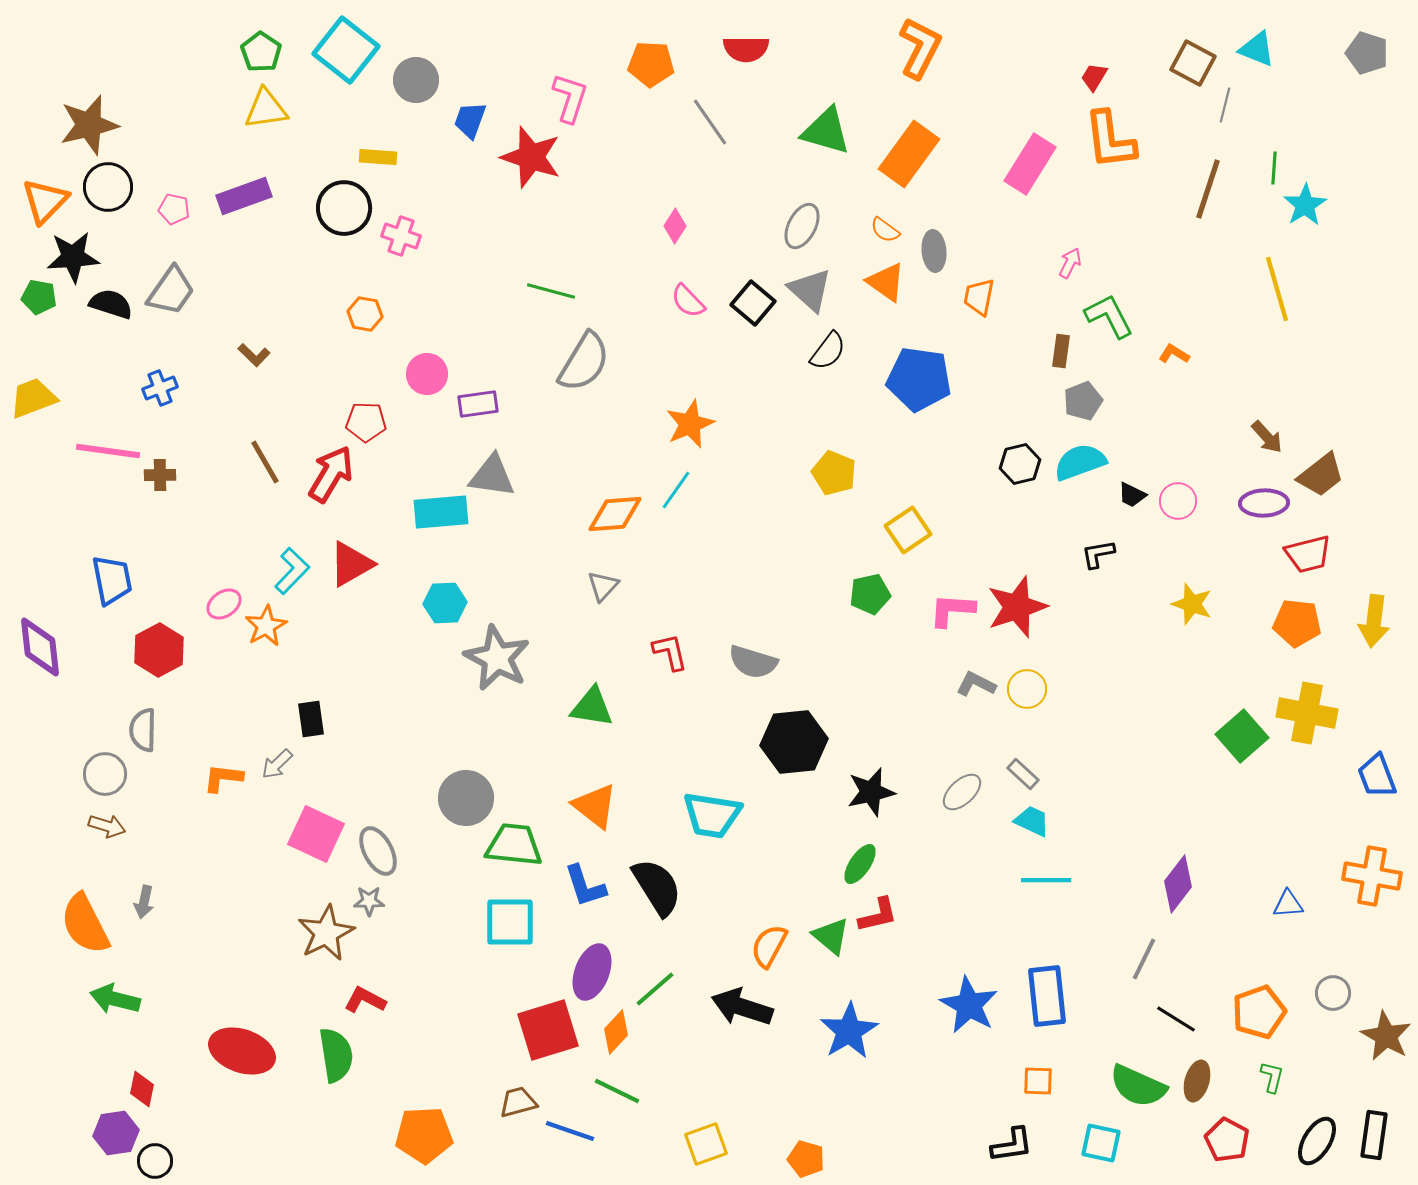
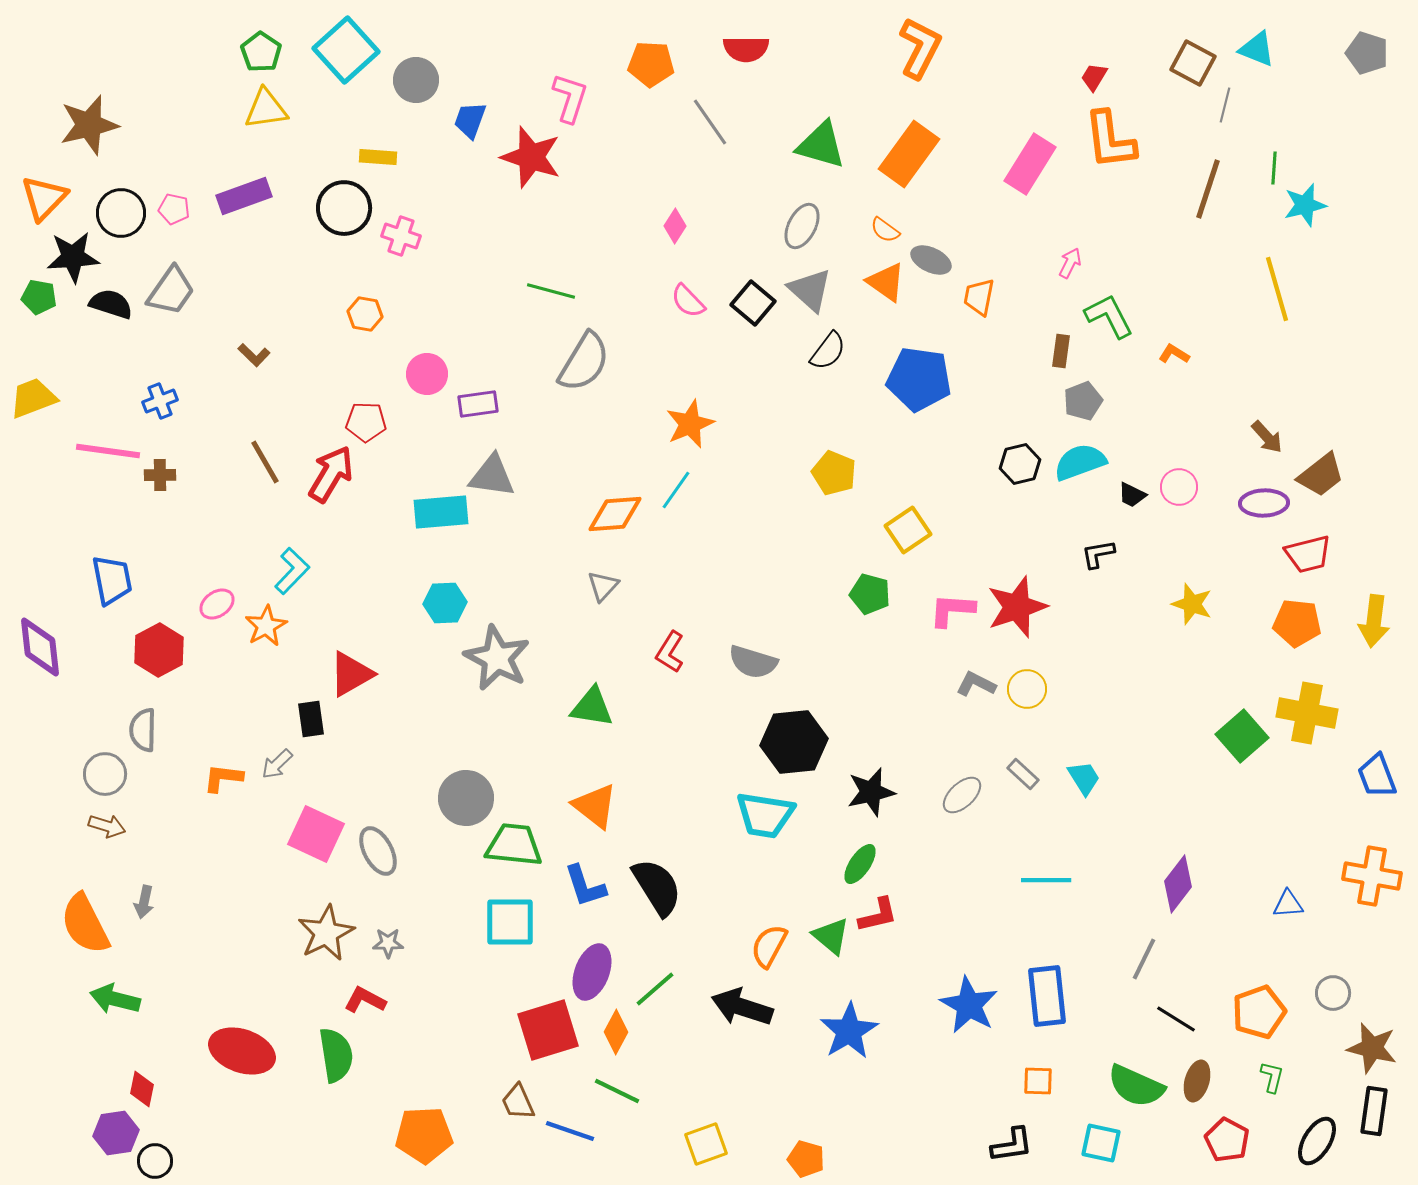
cyan square at (346, 50): rotated 10 degrees clockwise
green triangle at (826, 131): moved 5 px left, 14 px down
black circle at (108, 187): moved 13 px right, 26 px down
orange triangle at (45, 201): moved 1 px left, 3 px up
cyan star at (1305, 205): rotated 18 degrees clockwise
gray ellipse at (934, 251): moved 3 px left, 9 px down; rotated 60 degrees counterclockwise
blue cross at (160, 388): moved 13 px down
pink circle at (1178, 501): moved 1 px right, 14 px up
red triangle at (351, 564): moved 110 px down
green pentagon at (870, 594): rotated 27 degrees clockwise
pink ellipse at (224, 604): moved 7 px left
red L-shape at (670, 652): rotated 135 degrees counterclockwise
gray ellipse at (962, 792): moved 3 px down
cyan trapezoid at (712, 815): moved 53 px right
cyan trapezoid at (1032, 821): moved 52 px right, 43 px up; rotated 33 degrees clockwise
gray star at (369, 901): moved 19 px right, 42 px down
orange diamond at (616, 1032): rotated 15 degrees counterclockwise
brown star at (1386, 1036): moved 14 px left, 12 px down; rotated 15 degrees counterclockwise
green semicircle at (1138, 1086): moved 2 px left
brown trapezoid at (518, 1102): rotated 99 degrees counterclockwise
black rectangle at (1374, 1135): moved 24 px up
